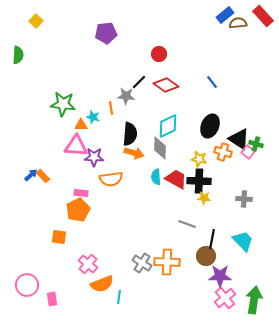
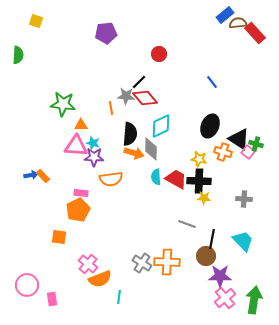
red rectangle at (263, 16): moved 8 px left, 17 px down
yellow square at (36, 21): rotated 24 degrees counterclockwise
red diamond at (166, 85): moved 21 px left, 13 px down; rotated 15 degrees clockwise
cyan star at (93, 117): moved 26 px down
cyan diamond at (168, 126): moved 7 px left
gray diamond at (160, 148): moved 9 px left, 1 px down
blue arrow at (31, 175): rotated 32 degrees clockwise
orange semicircle at (102, 284): moved 2 px left, 5 px up
